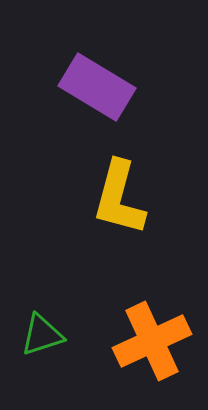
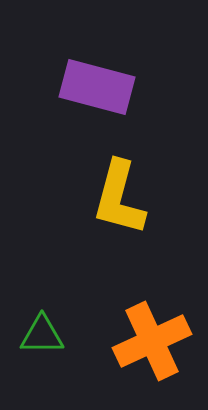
purple rectangle: rotated 16 degrees counterclockwise
green triangle: rotated 18 degrees clockwise
